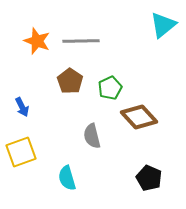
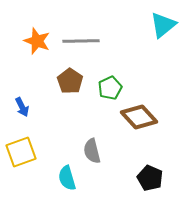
gray semicircle: moved 15 px down
black pentagon: moved 1 px right
